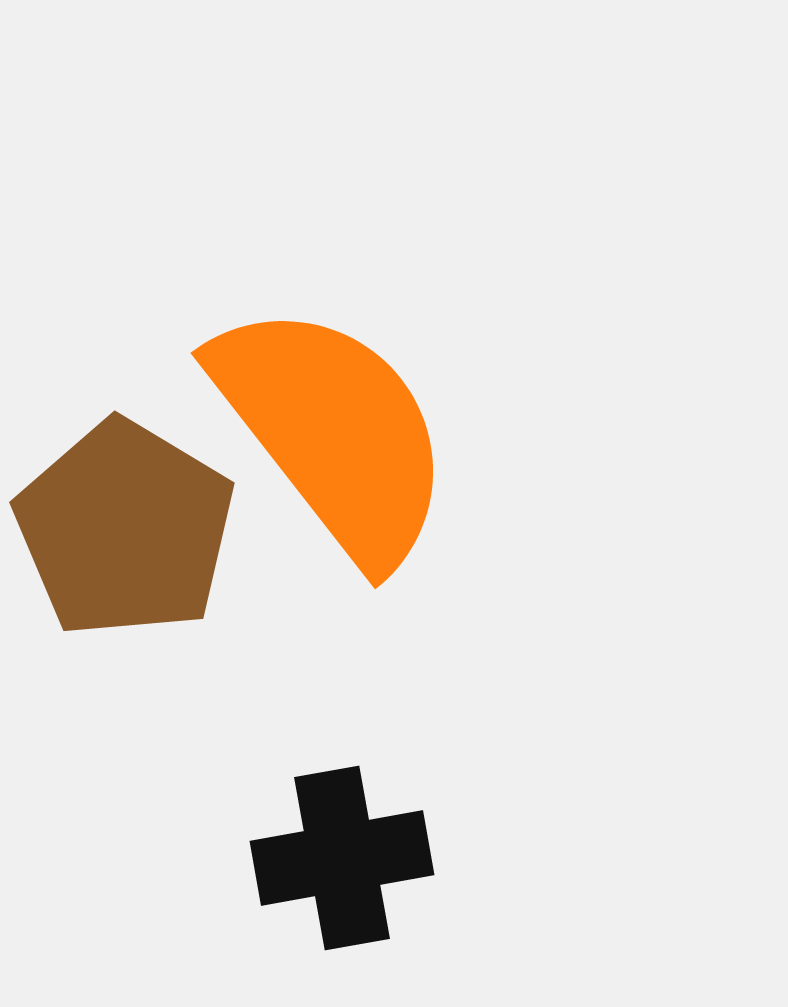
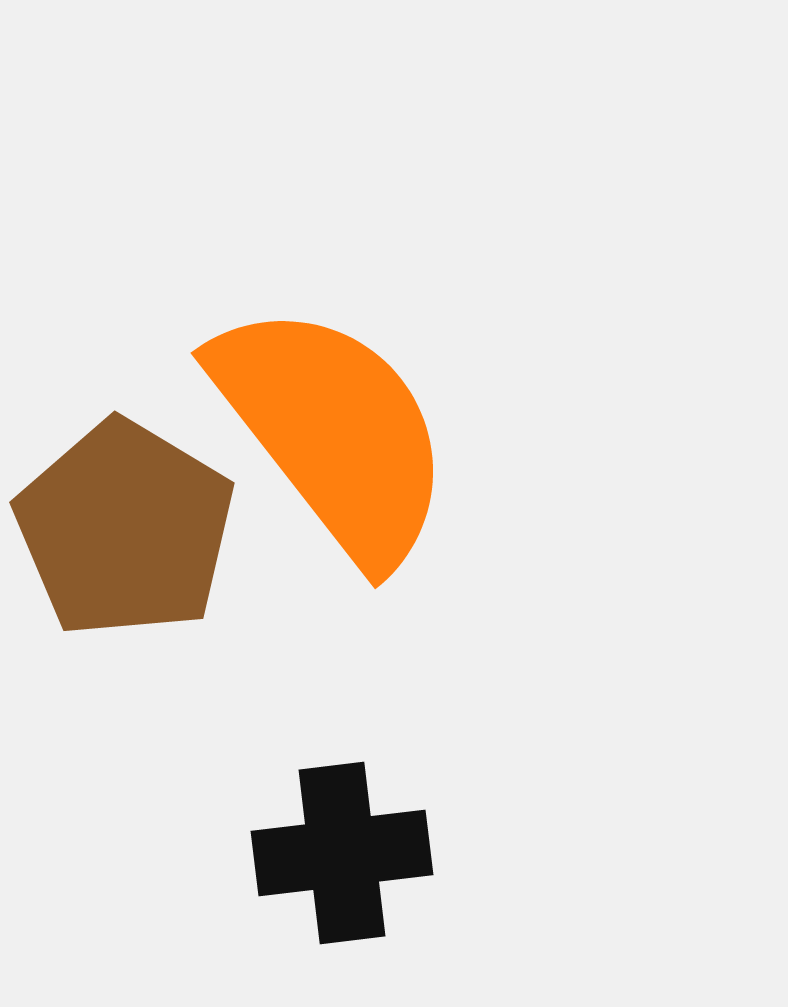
black cross: moved 5 px up; rotated 3 degrees clockwise
